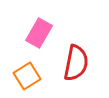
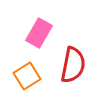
red semicircle: moved 3 px left, 2 px down
